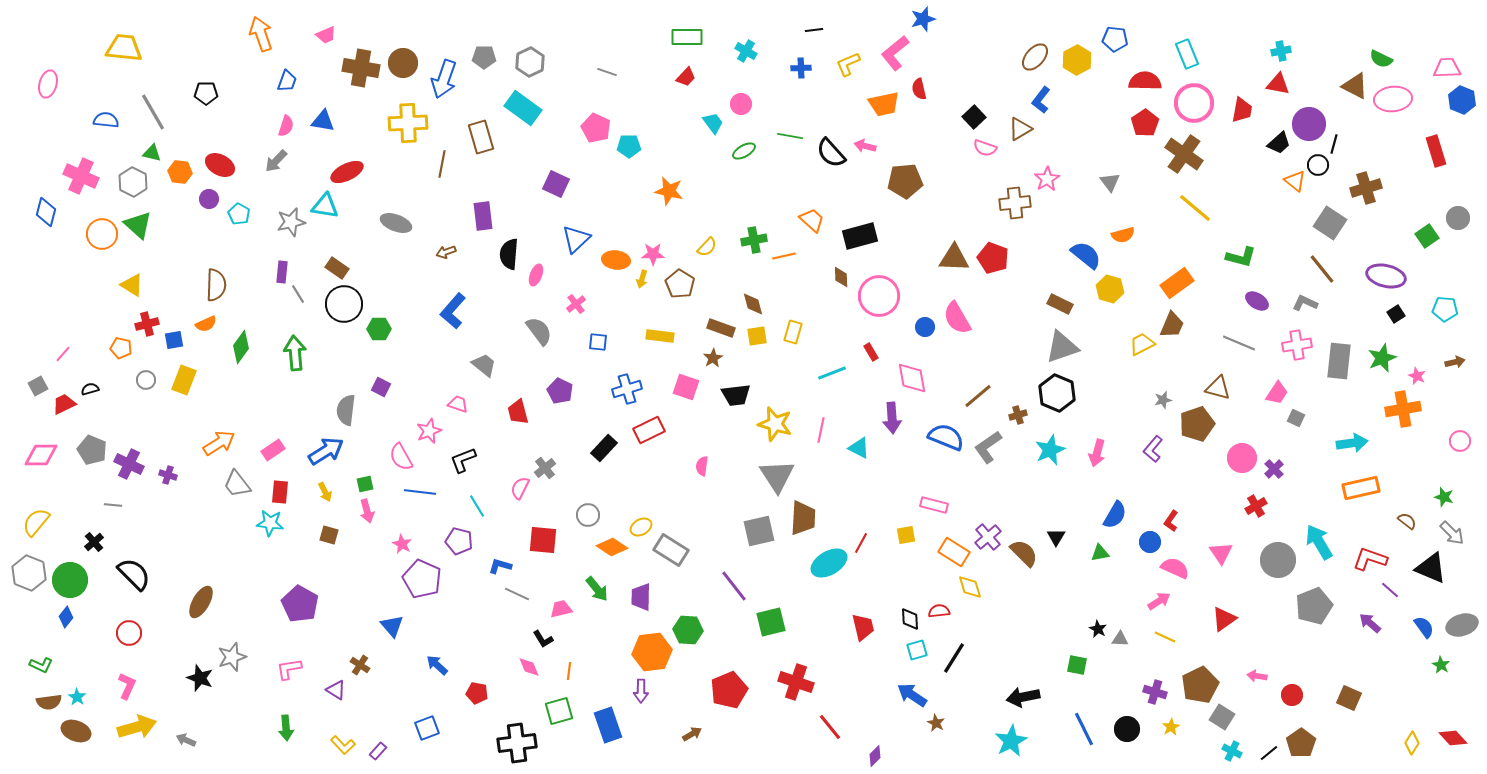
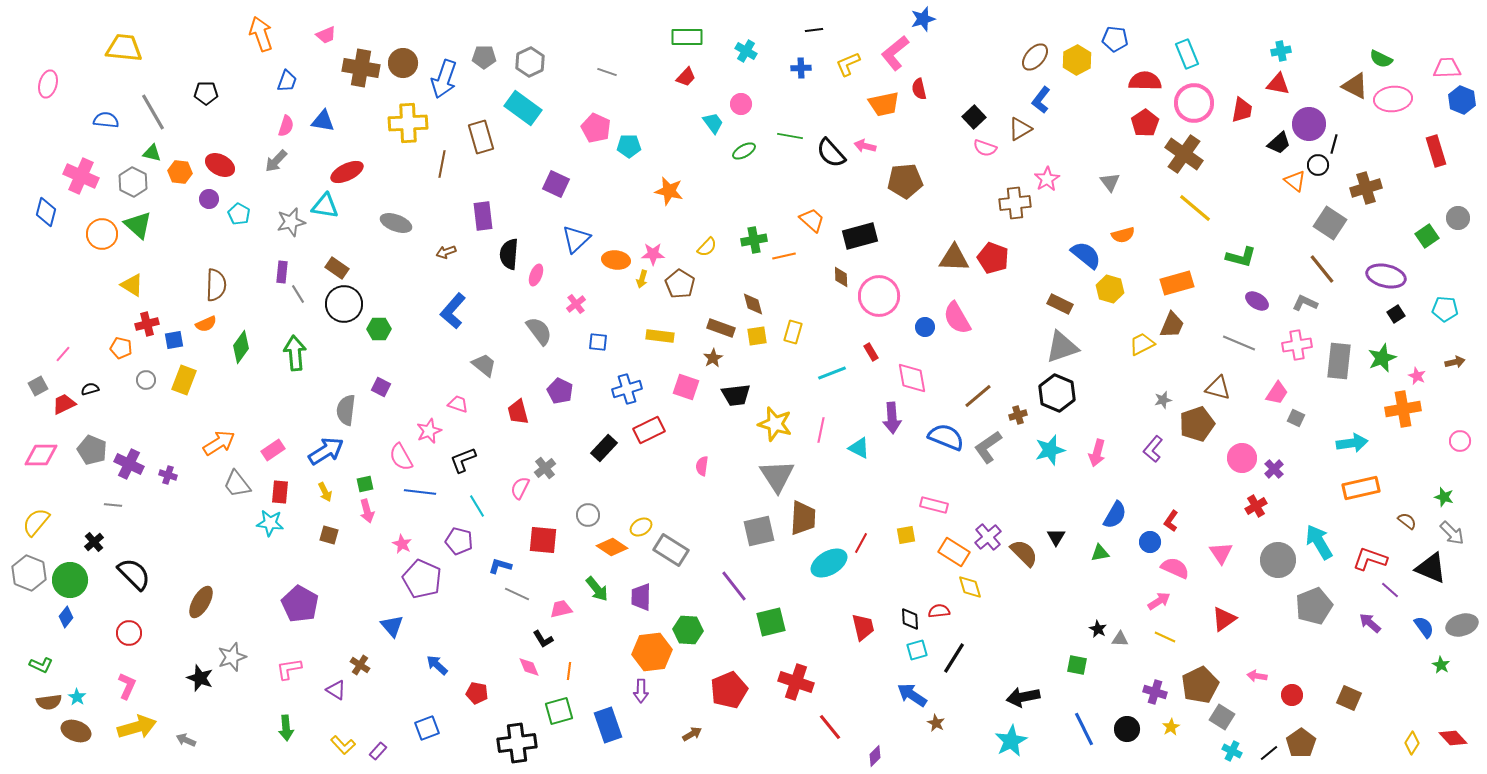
orange rectangle at (1177, 283): rotated 20 degrees clockwise
cyan star at (1050, 450): rotated 8 degrees clockwise
